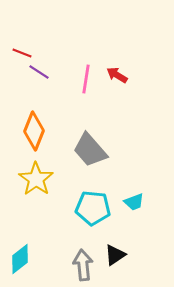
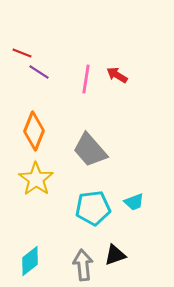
cyan pentagon: rotated 12 degrees counterclockwise
black triangle: rotated 15 degrees clockwise
cyan diamond: moved 10 px right, 2 px down
